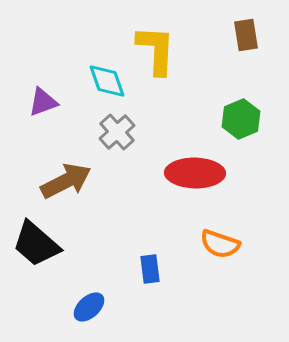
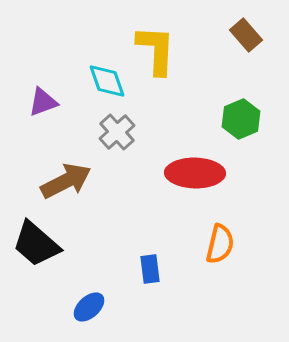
brown rectangle: rotated 32 degrees counterclockwise
orange semicircle: rotated 96 degrees counterclockwise
